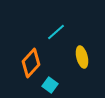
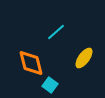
yellow ellipse: moved 2 px right, 1 px down; rotated 50 degrees clockwise
orange diamond: rotated 56 degrees counterclockwise
